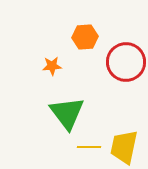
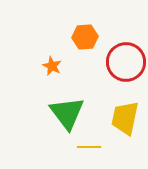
orange star: rotated 30 degrees clockwise
yellow trapezoid: moved 1 px right, 29 px up
